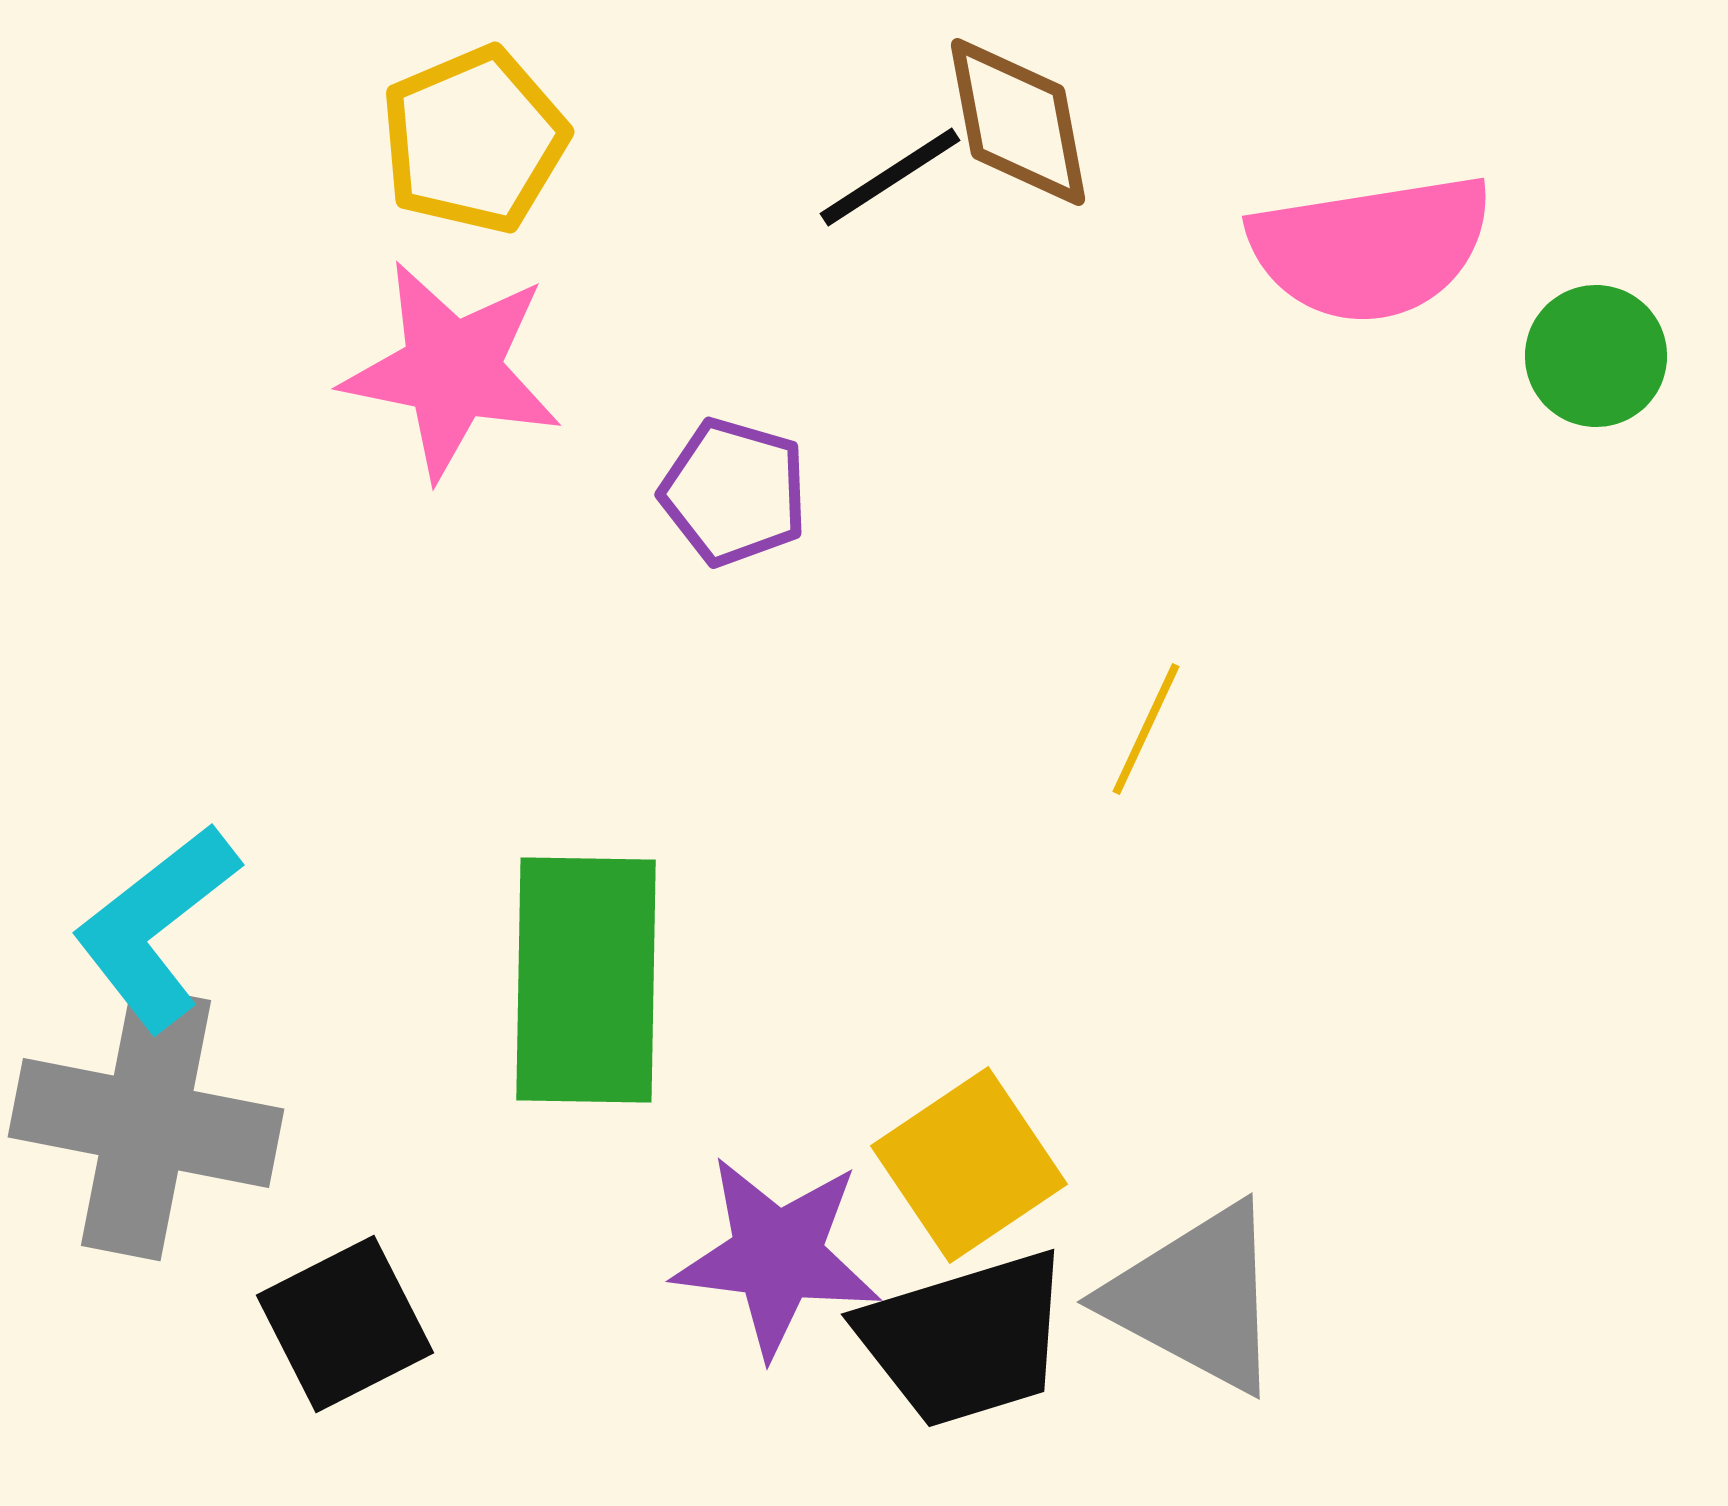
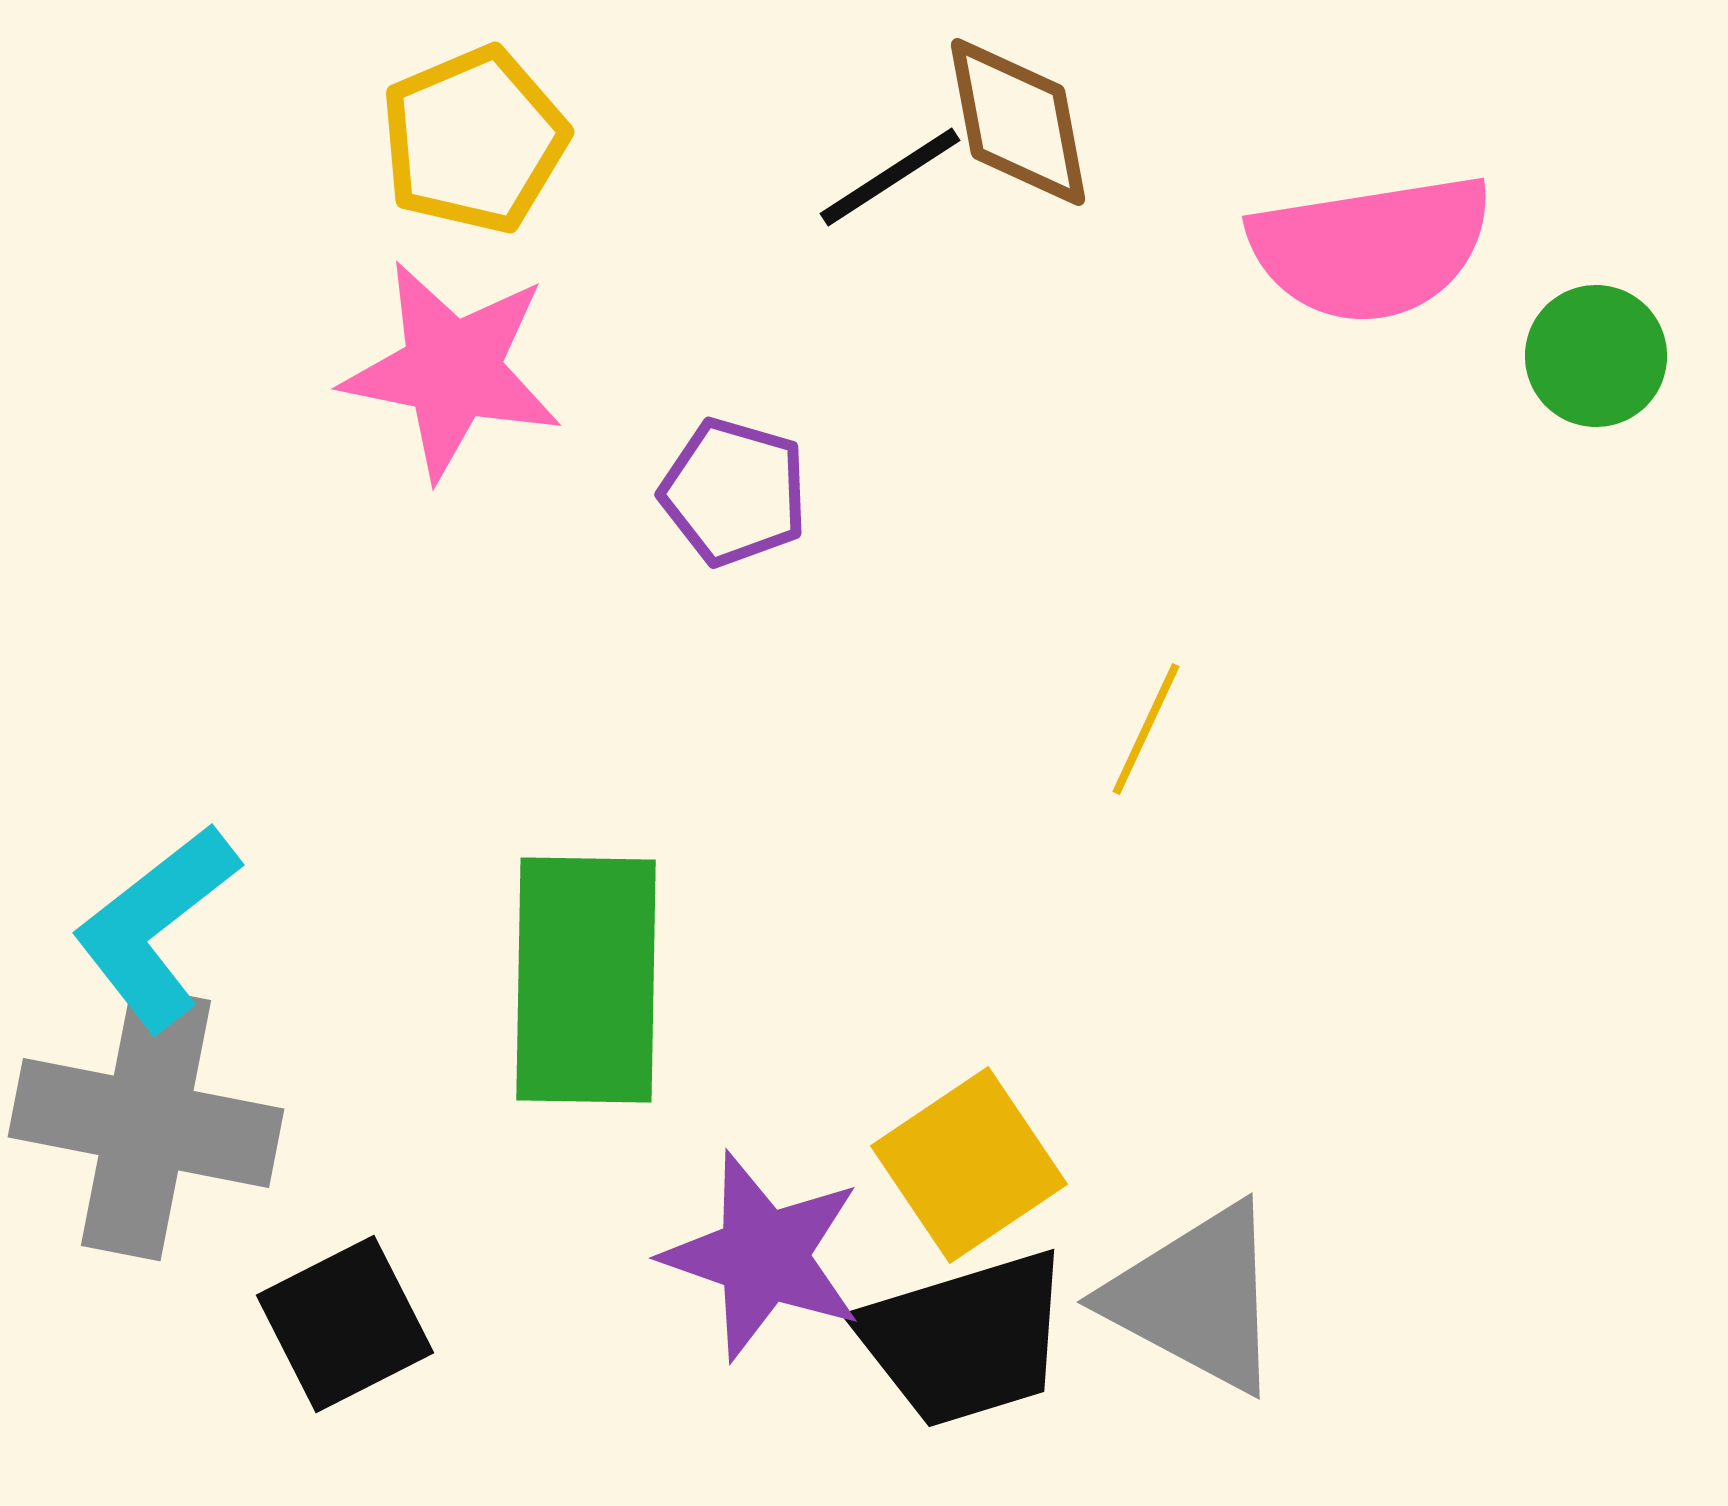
purple star: moved 14 px left; rotated 12 degrees clockwise
